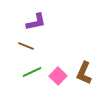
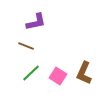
green line: moved 1 px left, 1 px down; rotated 18 degrees counterclockwise
pink square: rotated 12 degrees counterclockwise
